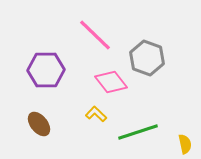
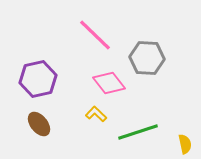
gray hexagon: rotated 16 degrees counterclockwise
purple hexagon: moved 8 px left, 9 px down; rotated 12 degrees counterclockwise
pink diamond: moved 2 px left, 1 px down
